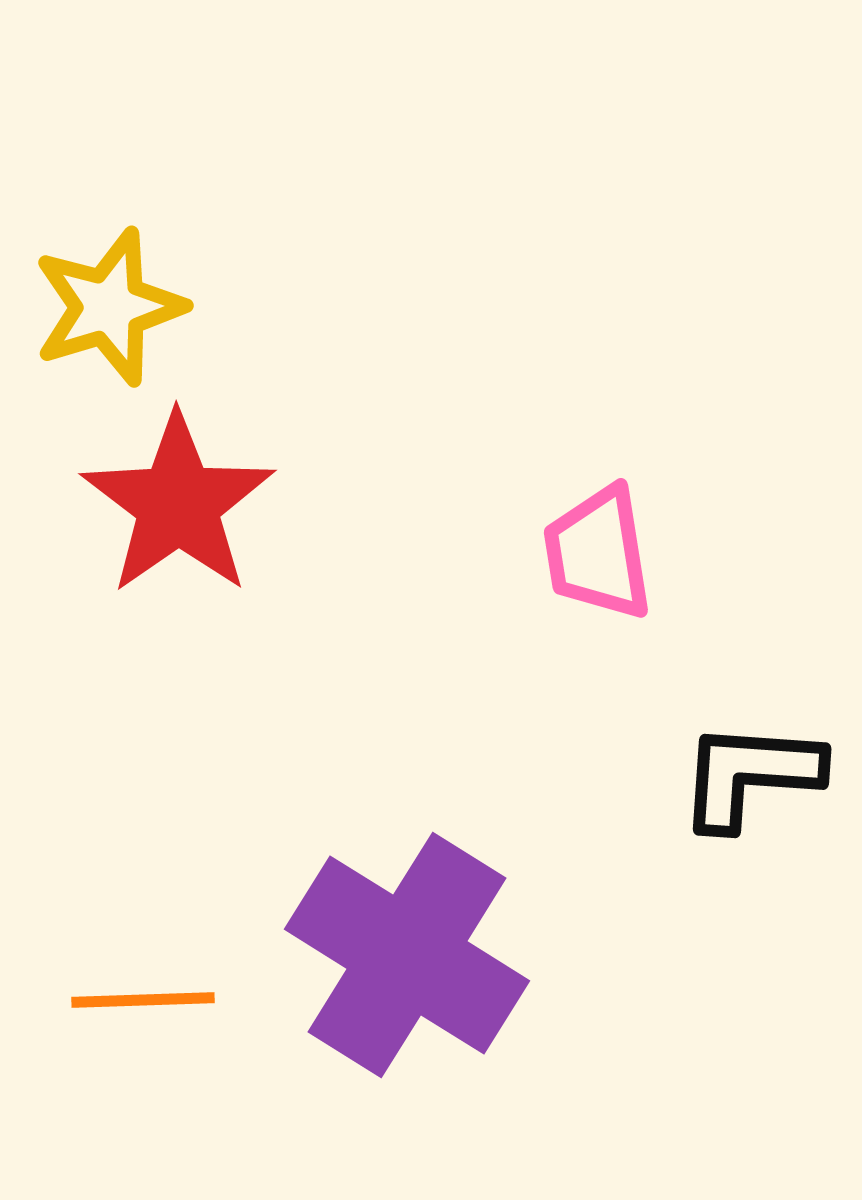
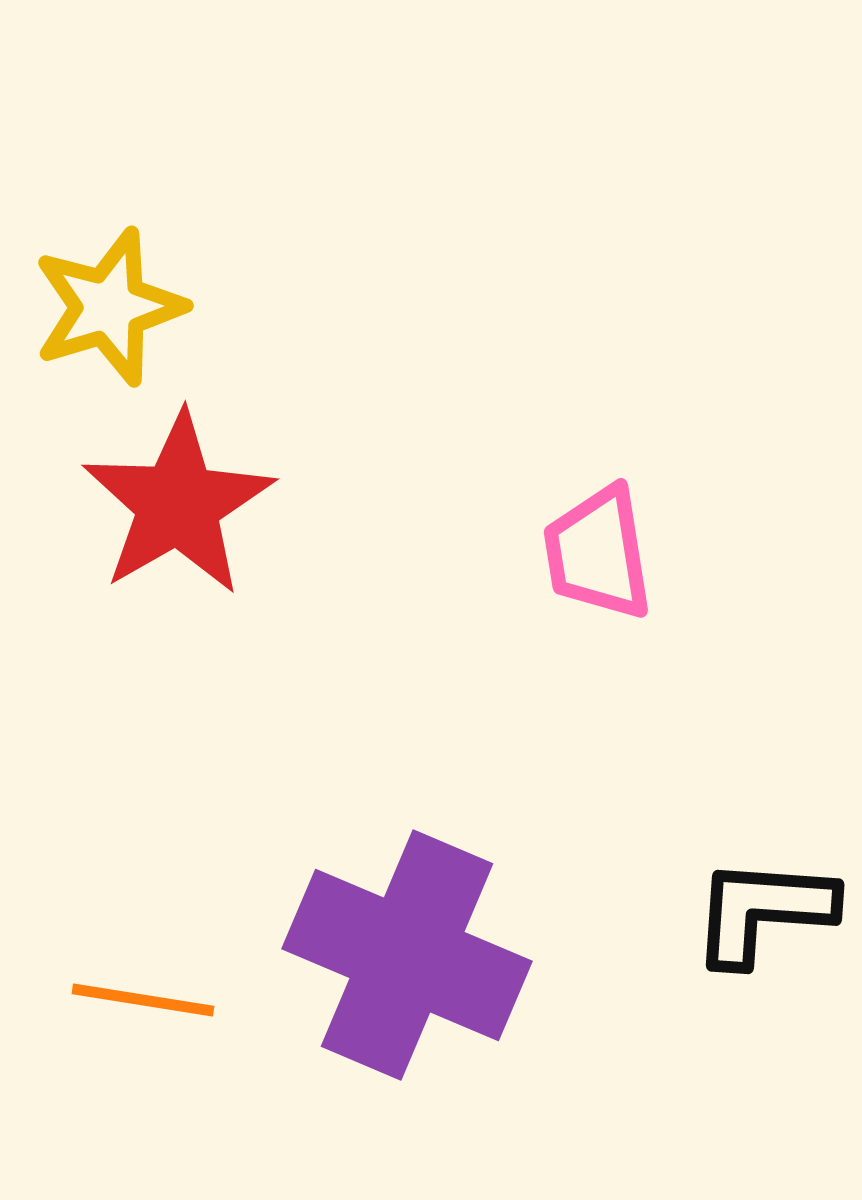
red star: rotated 5 degrees clockwise
black L-shape: moved 13 px right, 136 px down
purple cross: rotated 9 degrees counterclockwise
orange line: rotated 11 degrees clockwise
